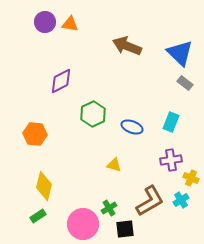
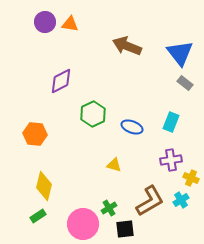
blue triangle: rotated 8 degrees clockwise
